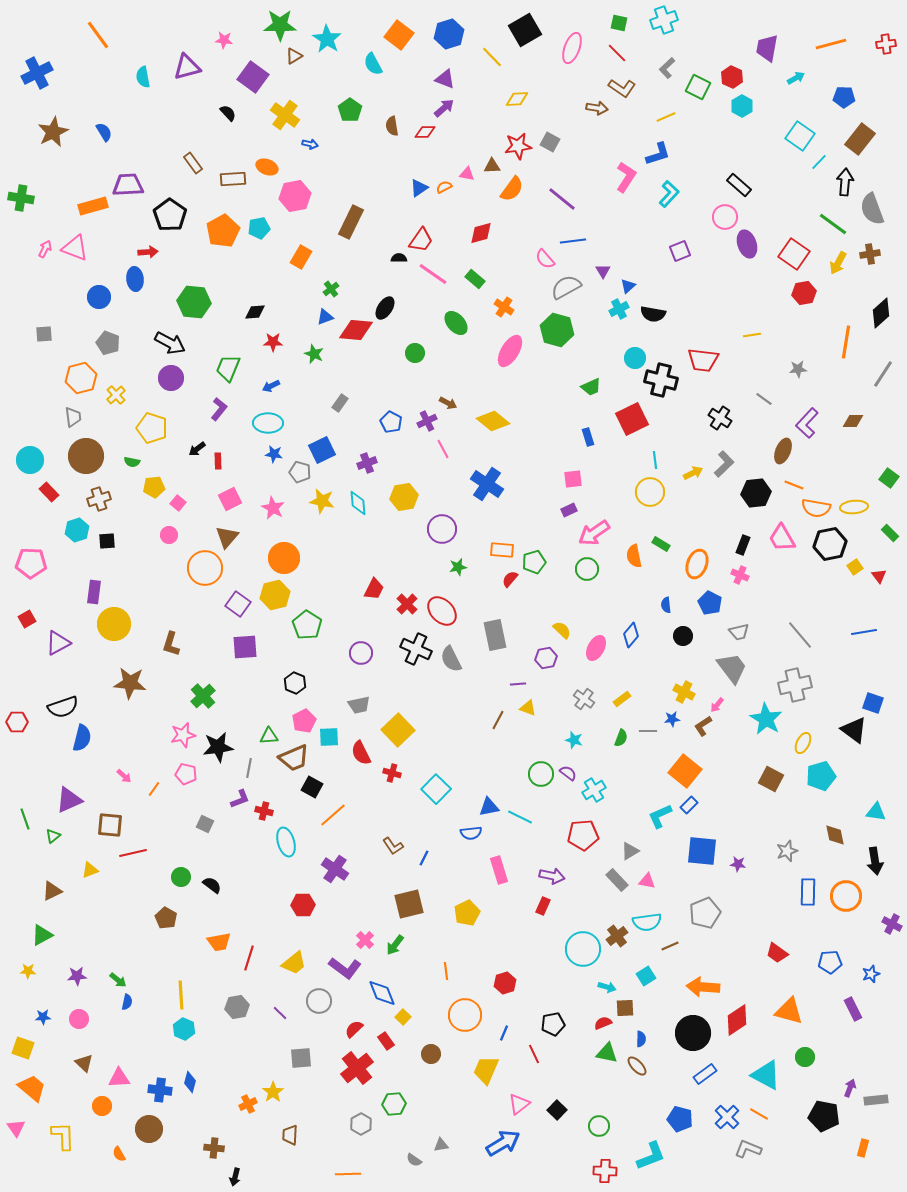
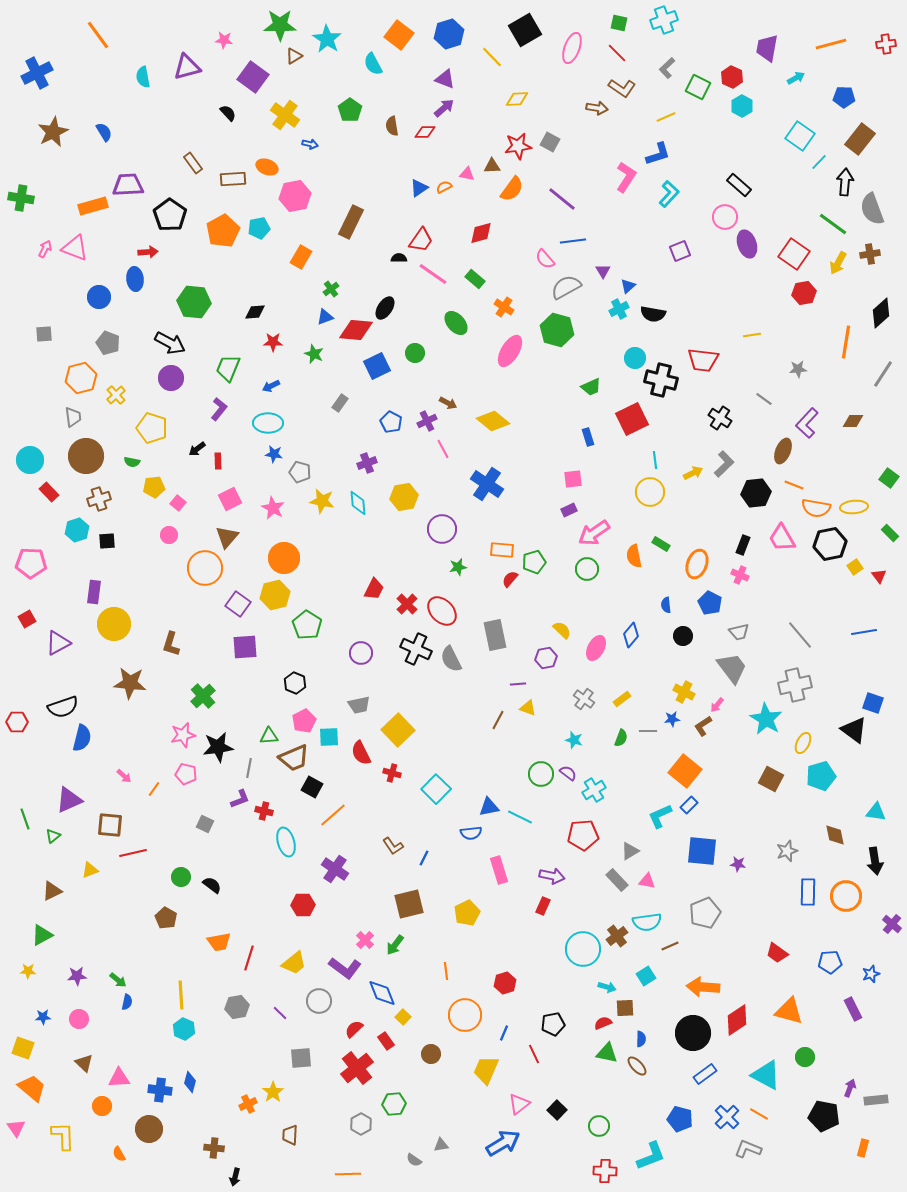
blue square at (322, 450): moved 55 px right, 84 px up
purple cross at (892, 924): rotated 12 degrees clockwise
